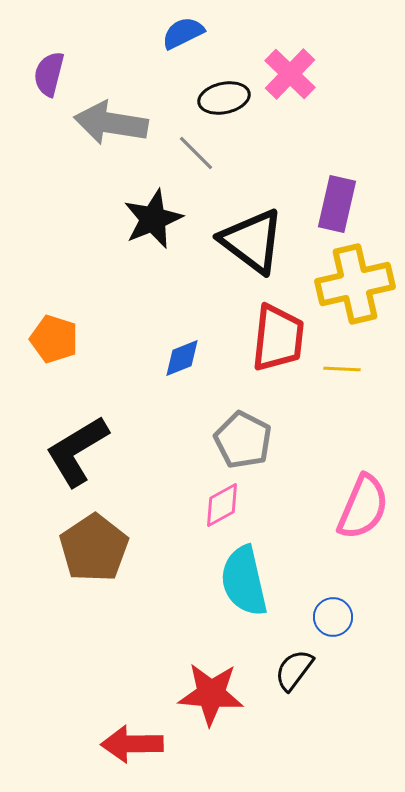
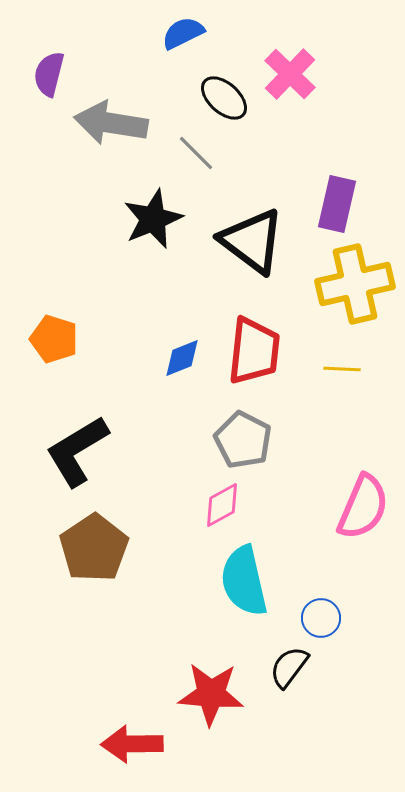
black ellipse: rotated 54 degrees clockwise
red trapezoid: moved 24 px left, 13 px down
blue circle: moved 12 px left, 1 px down
black semicircle: moved 5 px left, 3 px up
